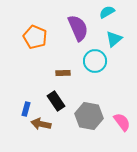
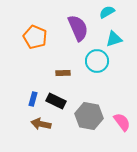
cyan triangle: rotated 24 degrees clockwise
cyan circle: moved 2 px right
black rectangle: rotated 30 degrees counterclockwise
blue rectangle: moved 7 px right, 10 px up
